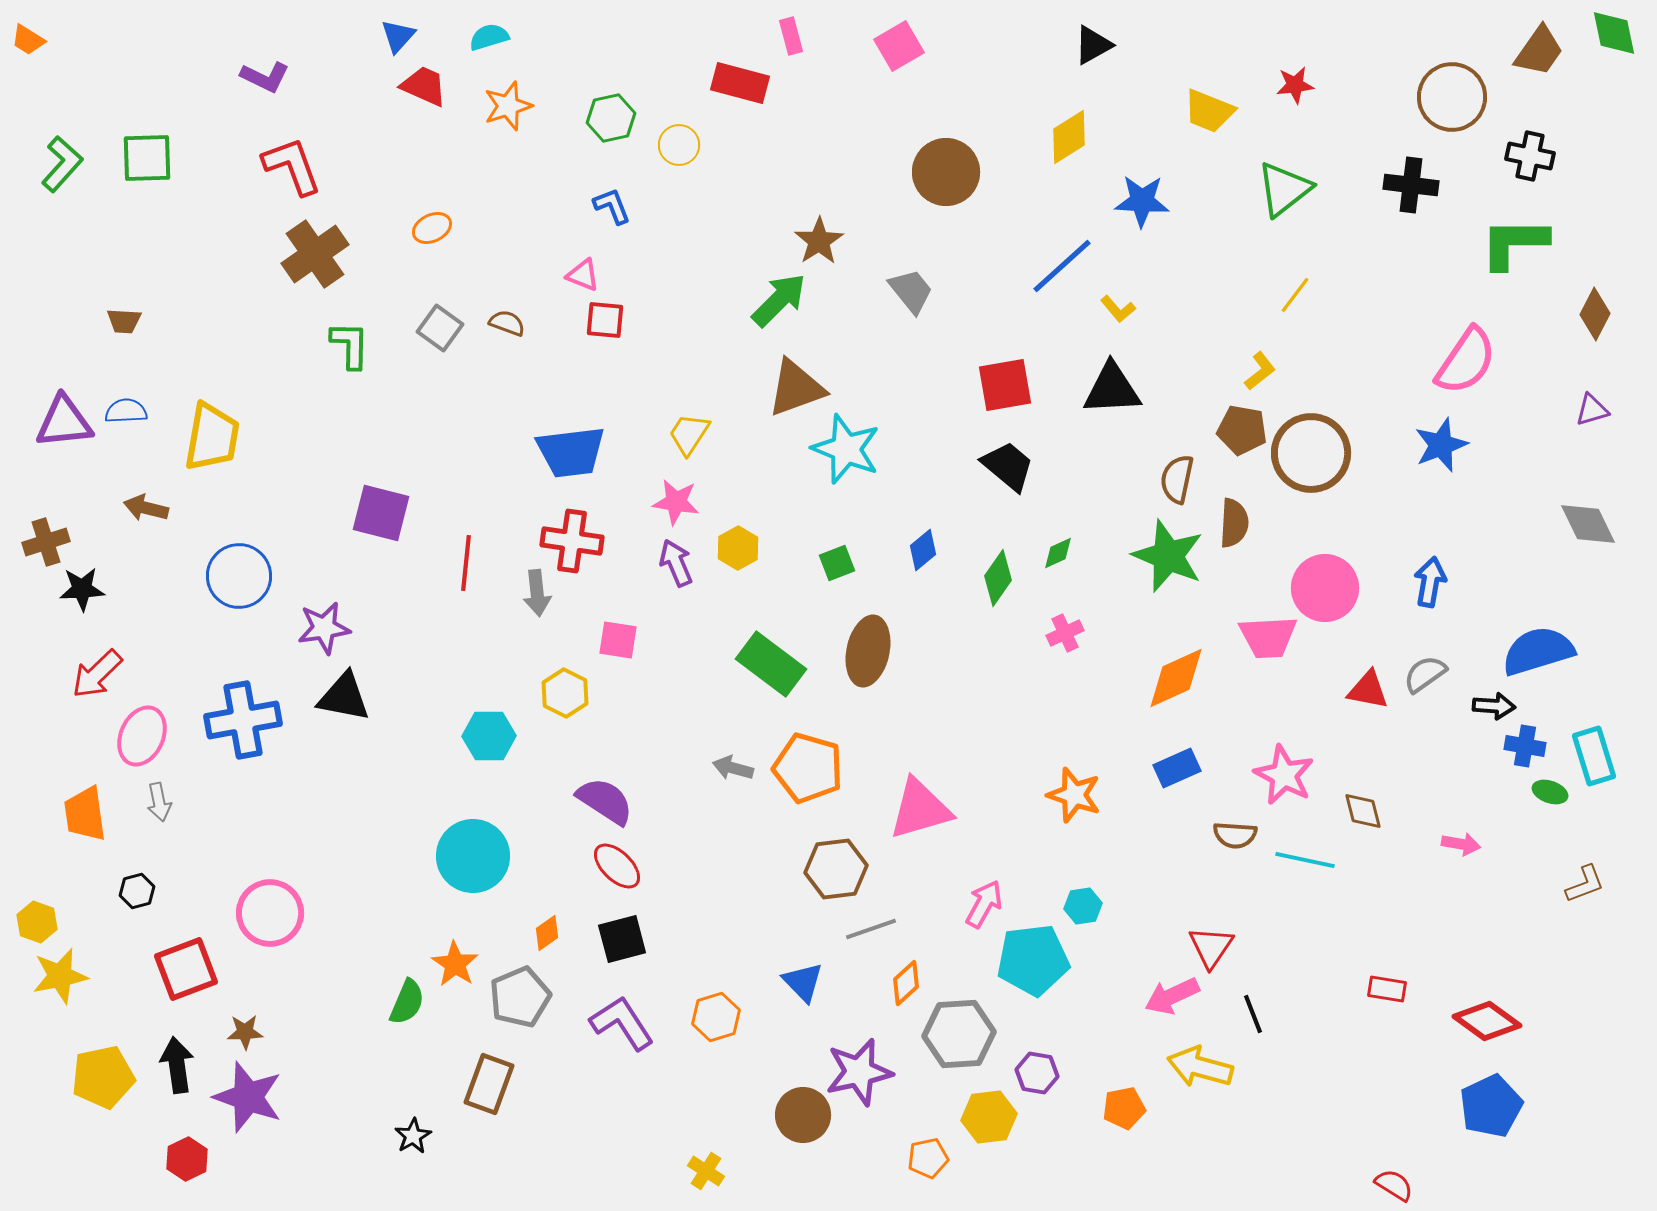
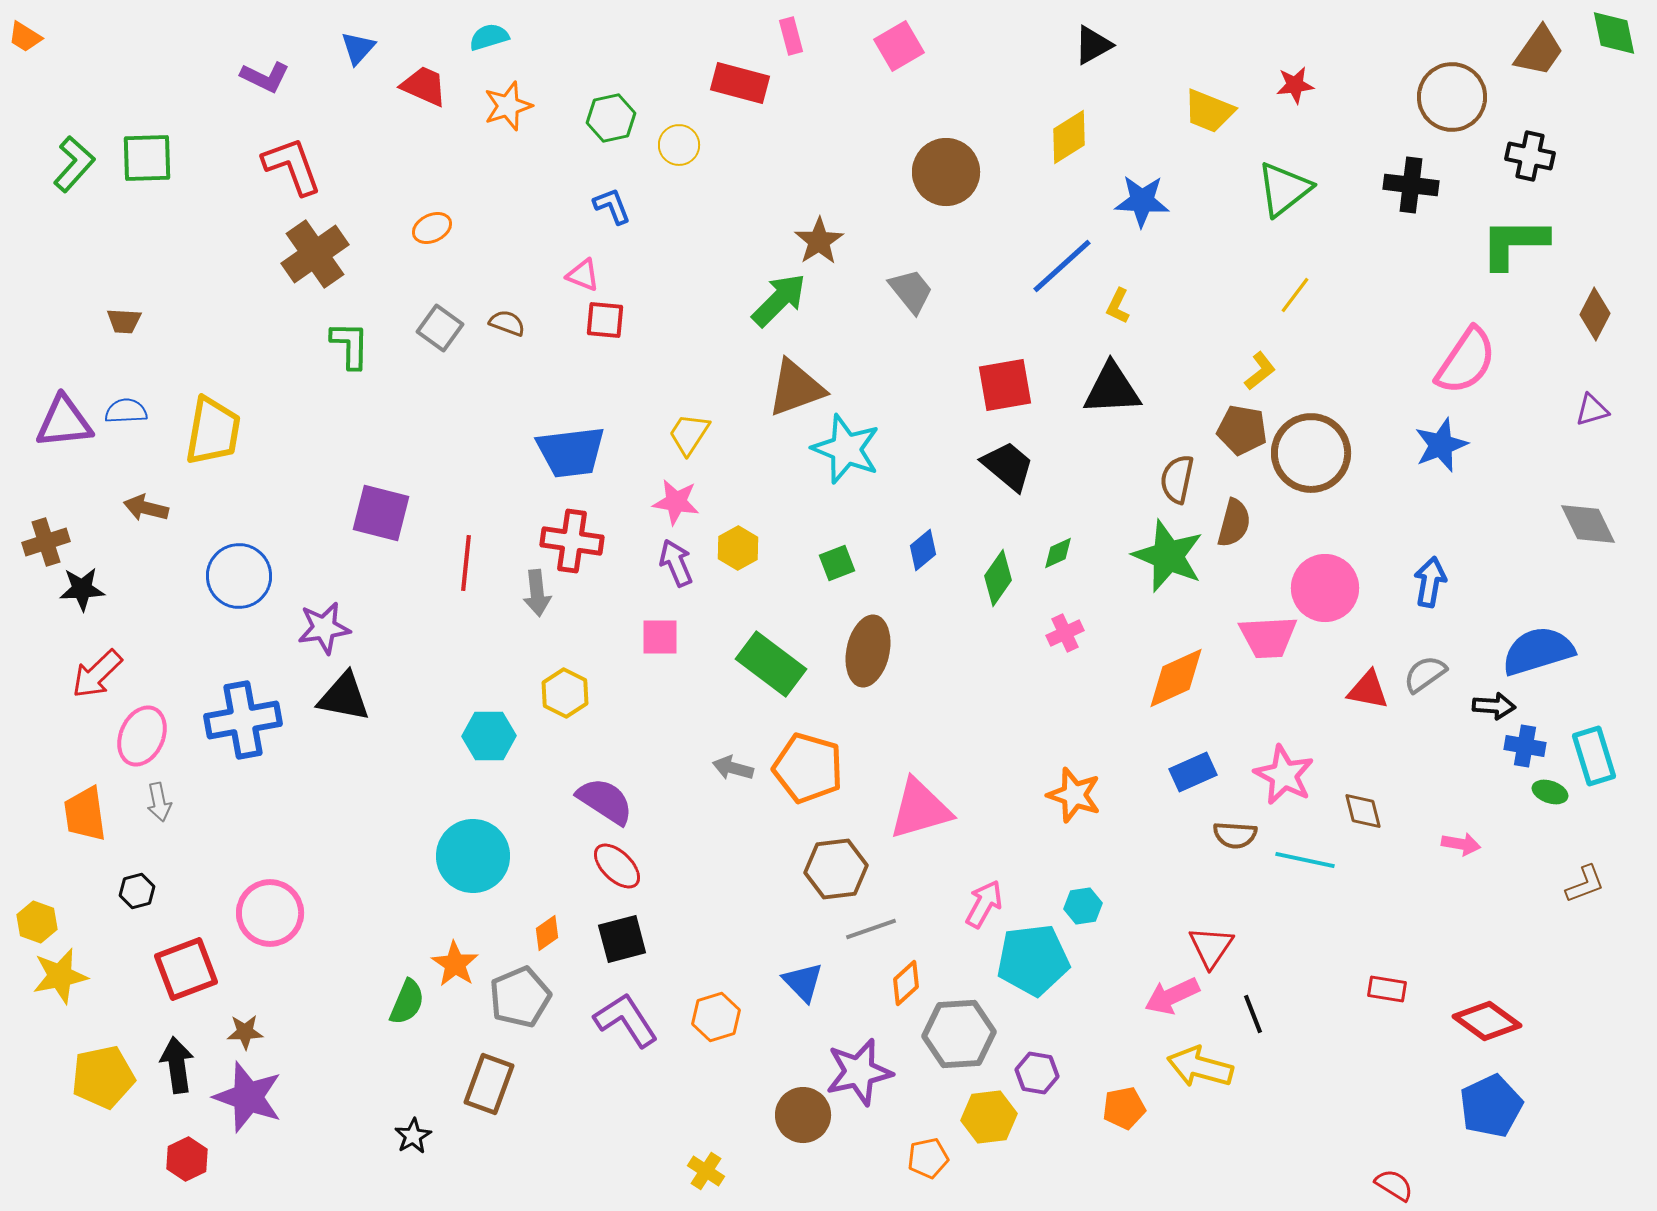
blue triangle at (398, 36): moved 40 px left, 12 px down
orange trapezoid at (28, 40): moved 3 px left, 3 px up
green L-shape at (62, 164): moved 12 px right
yellow L-shape at (1118, 309): moved 3 px up; rotated 66 degrees clockwise
yellow trapezoid at (212, 437): moved 1 px right, 6 px up
brown semicircle at (1234, 523): rotated 12 degrees clockwise
pink square at (618, 640): moved 42 px right, 3 px up; rotated 9 degrees counterclockwise
blue rectangle at (1177, 768): moved 16 px right, 4 px down
purple L-shape at (622, 1023): moved 4 px right, 3 px up
